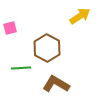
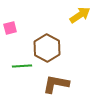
yellow arrow: moved 1 px up
green line: moved 1 px right, 2 px up
brown L-shape: rotated 20 degrees counterclockwise
